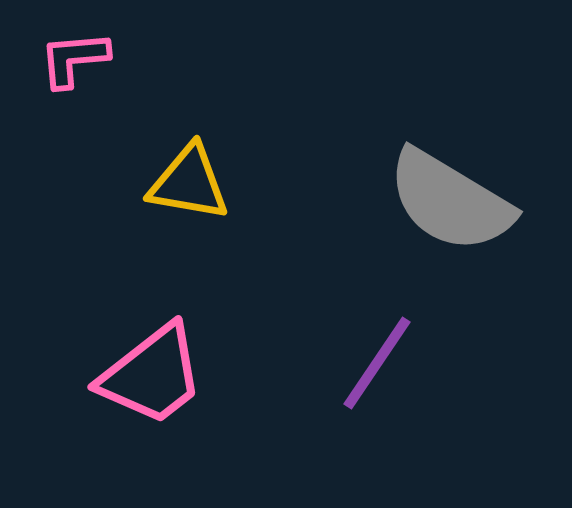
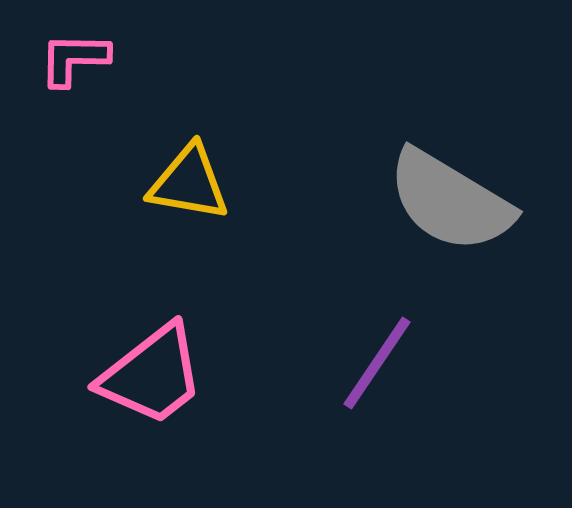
pink L-shape: rotated 6 degrees clockwise
